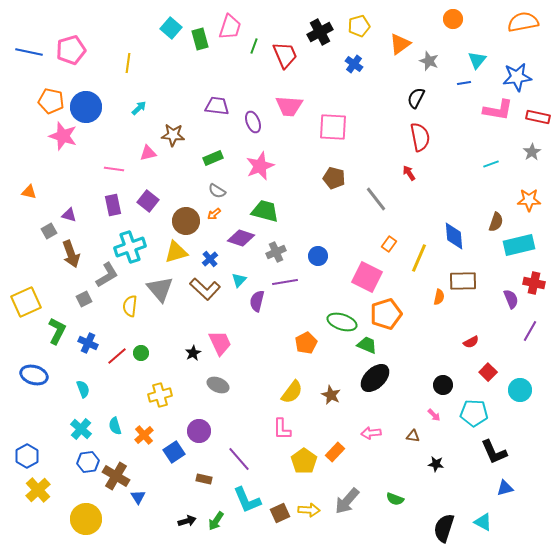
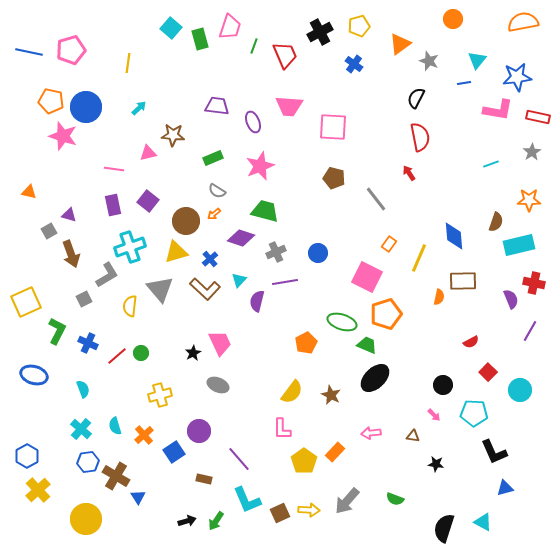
blue circle at (318, 256): moved 3 px up
